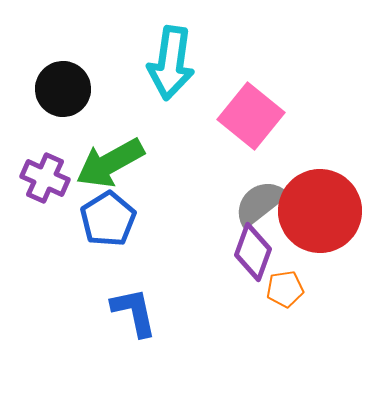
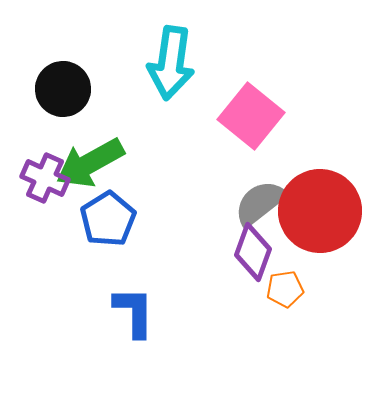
green arrow: moved 20 px left
blue L-shape: rotated 12 degrees clockwise
